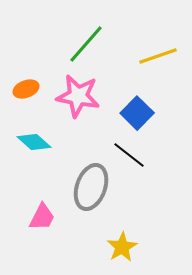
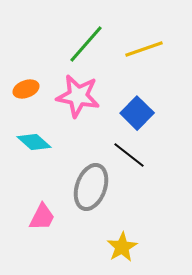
yellow line: moved 14 px left, 7 px up
